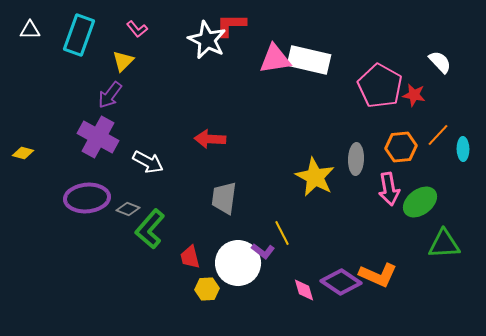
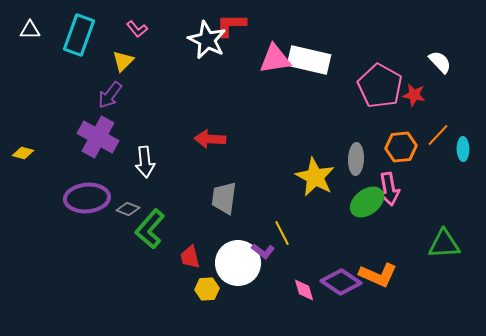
white arrow: moved 3 px left; rotated 56 degrees clockwise
green ellipse: moved 53 px left
